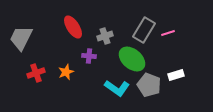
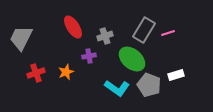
purple cross: rotated 16 degrees counterclockwise
